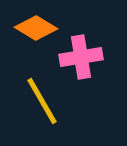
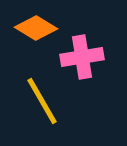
pink cross: moved 1 px right
